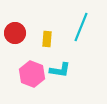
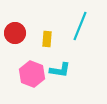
cyan line: moved 1 px left, 1 px up
